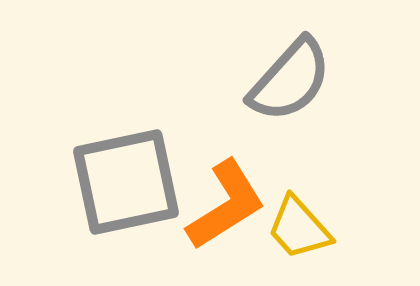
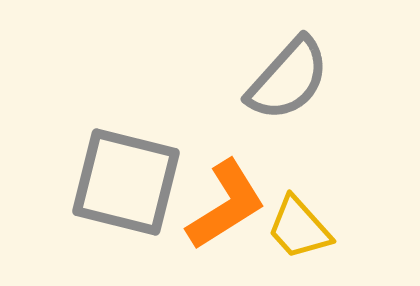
gray semicircle: moved 2 px left, 1 px up
gray square: rotated 26 degrees clockwise
